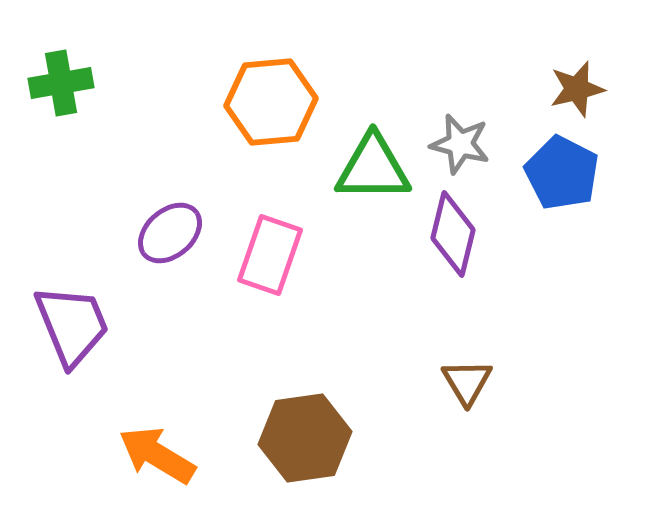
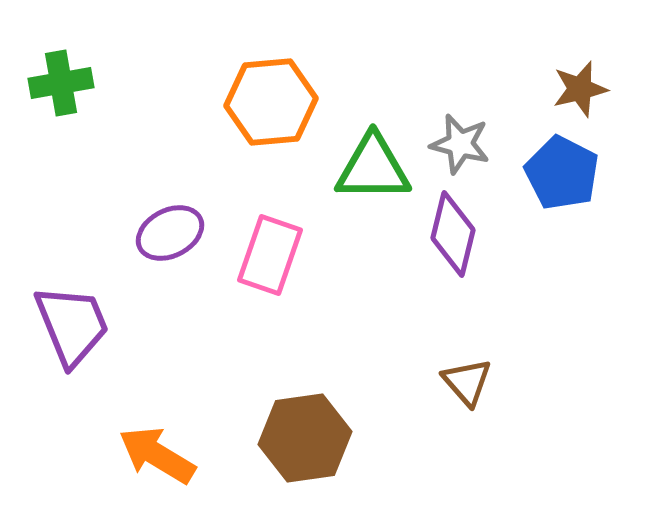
brown star: moved 3 px right
purple ellipse: rotated 14 degrees clockwise
brown triangle: rotated 10 degrees counterclockwise
